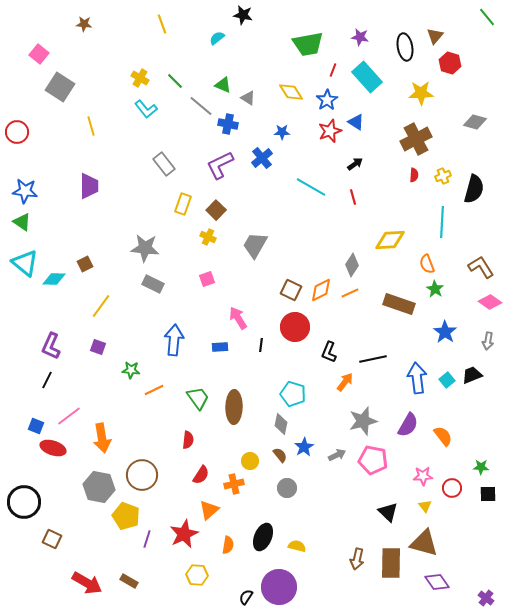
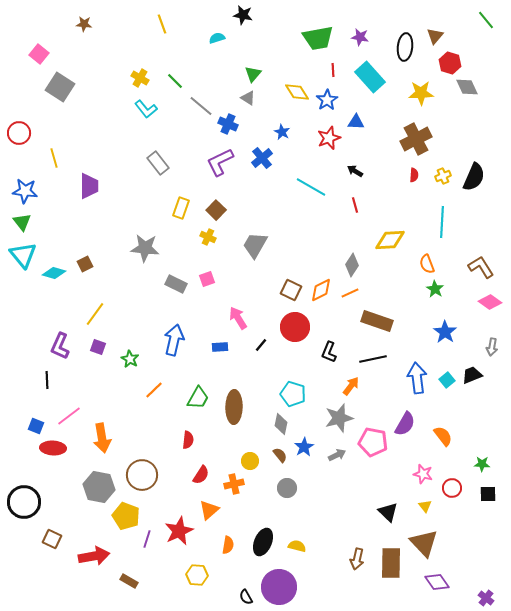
green line at (487, 17): moved 1 px left, 3 px down
cyan semicircle at (217, 38): rotated 21 degrees clockwise
green trapezoid at (308, 44): moved 10 px right, 6 px up
black ellipse at (405, 47): rotated 16 degrees clockwise
red line at (333, 70): rotated 24 degrees counterclockwise
cyan rectangle at (367, 77): moved 3 px right
green triangle at (223, 85): moved 30 px right, 11 px up; rotated 48 degrees clockwise
yellow diamond at (291, 92): moved 6 px right
blue triangle at (356, 122): rotated 30 degrees counterclockwise
gray diamond at (475, 122): moved 8 px left, 35 px up; rotated 50 degrees clockwise
blue cross at (228, 124): rotated 12 degrees clockwise
yellow line at (91, 126): moved 37 px left, 32 px down
red star at (330, 131): moved 1 px left, 7 px down
red circle at (17, 132): moved 2 px right, 1 px down
blue star at (282, 132): rotated 28 degrees clockwise
gray rectangle at (164, 164): moved 6 px left, 1 px up
black arrow at (355, 164): moved 7 px down; rotated 112 degrees counterclockwise
purple L-shape at (220, 165): moved 3 px up
black semicircle at (474, 189): moved 12 px up; rotated 8 degrees clockwise
red line at (353, 197): moved 2 px right, 8 px down
yellow rectangle at (183, 204): moved 2 px left, 4 px down
green triangle at (22, 222): rotated 18 degrees clockwise
cyan triangle at (25, 263): moved 2 px left, 8 px up; rotated 12 degrees clockwise
cyan diamond at (54, 279): moved 6 px up; rotated 15 degrees clockwise
gray rectangle at (153, 284): moved 23 px right
brown rectangle at (399, 304): moved 22 px left, 17 px down
yellow line at (101, 306): moved 6 px left, 8 px down
blue arrow at (174, 340): rotated 8 degrees clockwise
gray arrow at (488, 341): moved 4 px right, 6 px down
black line at (261, 345): rotated 32 degrees clockwise
purple L-shape at (51, 346): moved 9 px right
green star at (131, 370): moved 1 px left, 11 px up; rotated 24 degrees clockwise
black line at (47, 380): rotated 30 degrees counterclockwise
orange arrow at (345, 382): moved 6 px right, 4 px down
orange line at (154, 390): rotated 18 degrees counterclockwise
green trapezoid at (198, 398): rotated 65 degrees clockwise
gray star at (363, 421): moved 24 px left, 3 px up
purple semicircle at (408, 425): moved 3 px left, 1 px up
red ellipse at (53, 448): rotated 15 degrees counterclockwise
pink pentagon at (373, 460): moved 18 px up
green star at (481, 467): moved 1 px right, 3 px up
pink star at (423, 476): moved 2 px up; rotated 18 degrees clockwise
red star at (184, 534): moved 5 px left, 3 px up
black ellipse at (263, 537): moved 5 px down
brown triangle at (424, 543): rotated 32 degrees clockwise
red arrow at (87, 583): moved 7 px right, 27 px up; rotated 40 degrees counterclockwise
black semicircle at (246, 597): rotated 63 degrees counterclockwise
